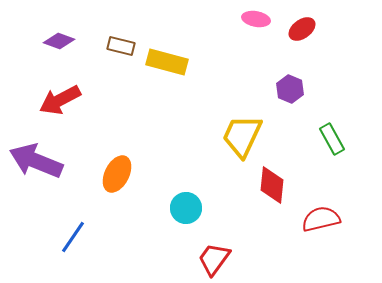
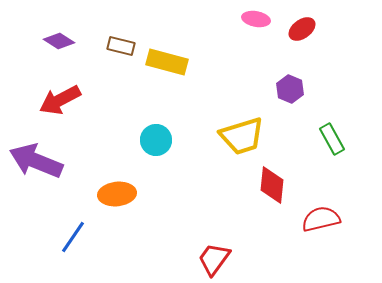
purple diamond: rotated 12 degrees clockwise
yellow trapezoid: rotated 132 degrees counterclockwise
orange ellipse: moved 20 px down; rotated 57 degrees clockwise
cyan circle: moved 30 px left, 68 px up
